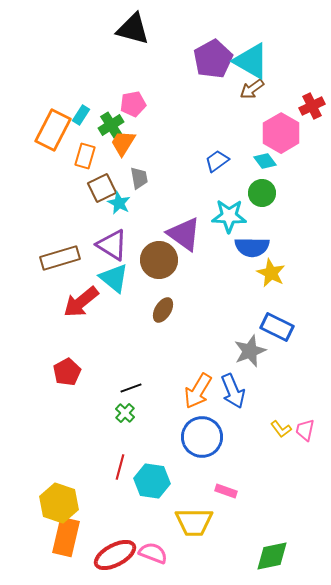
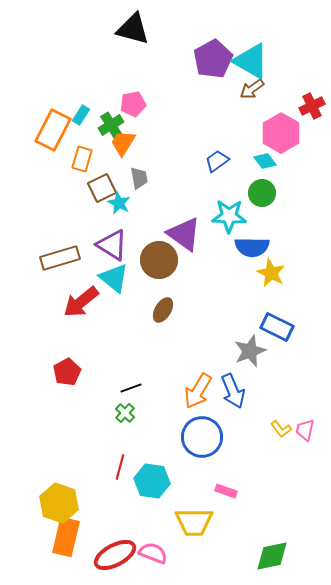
orange rectangle at (85, 156): moved 3 px left, 3 px down
